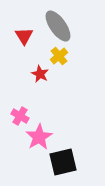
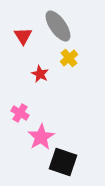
red triangle: moved 1 px left
yellow cross: moved 10 px right, 2 px down
pink cross: moved 3 px up
pink star: moved 2 px right
black square: rotated 32 degrees clockwise
